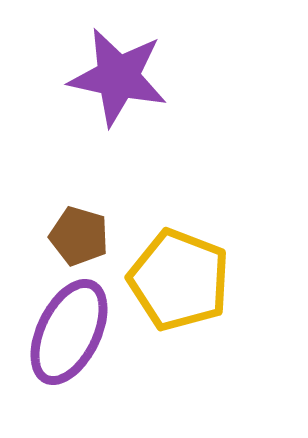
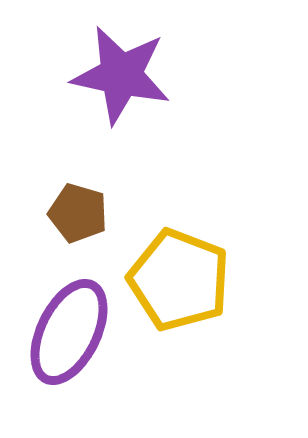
purple star: moved 3 px right, 2 px up
brown pentagon: moved 1 px left, 23 px up
